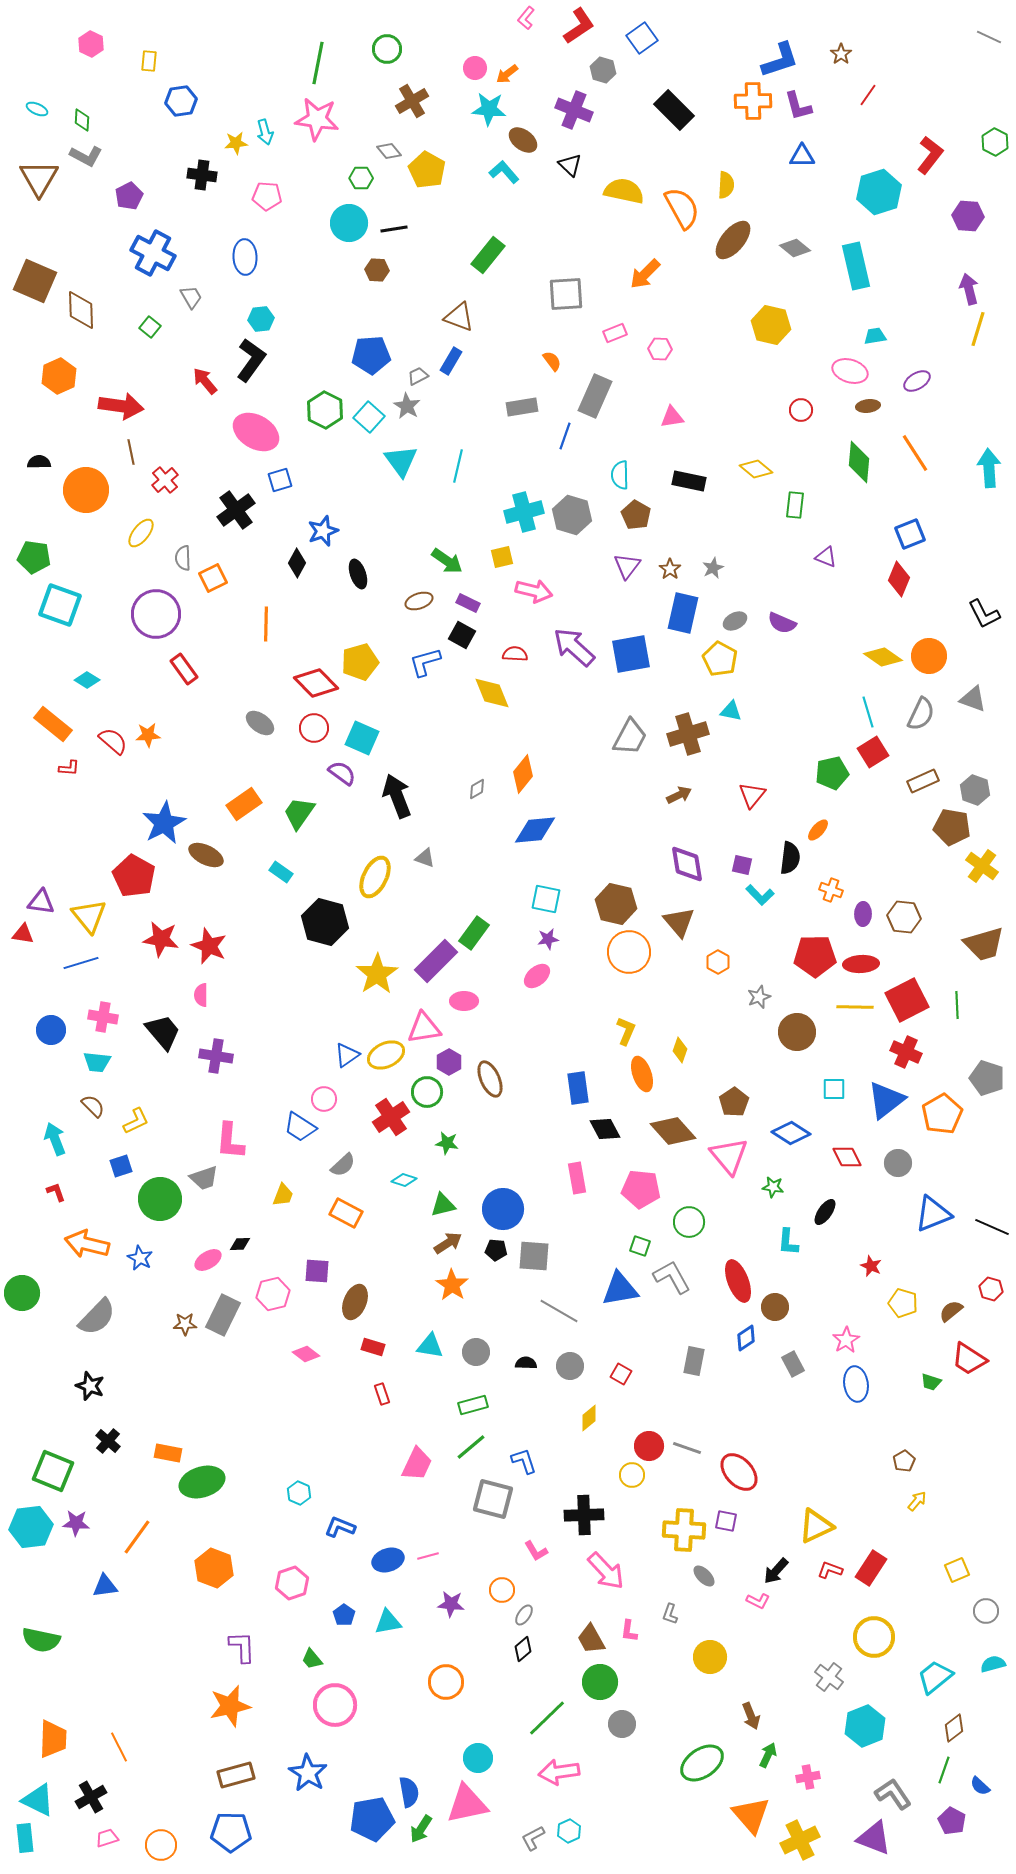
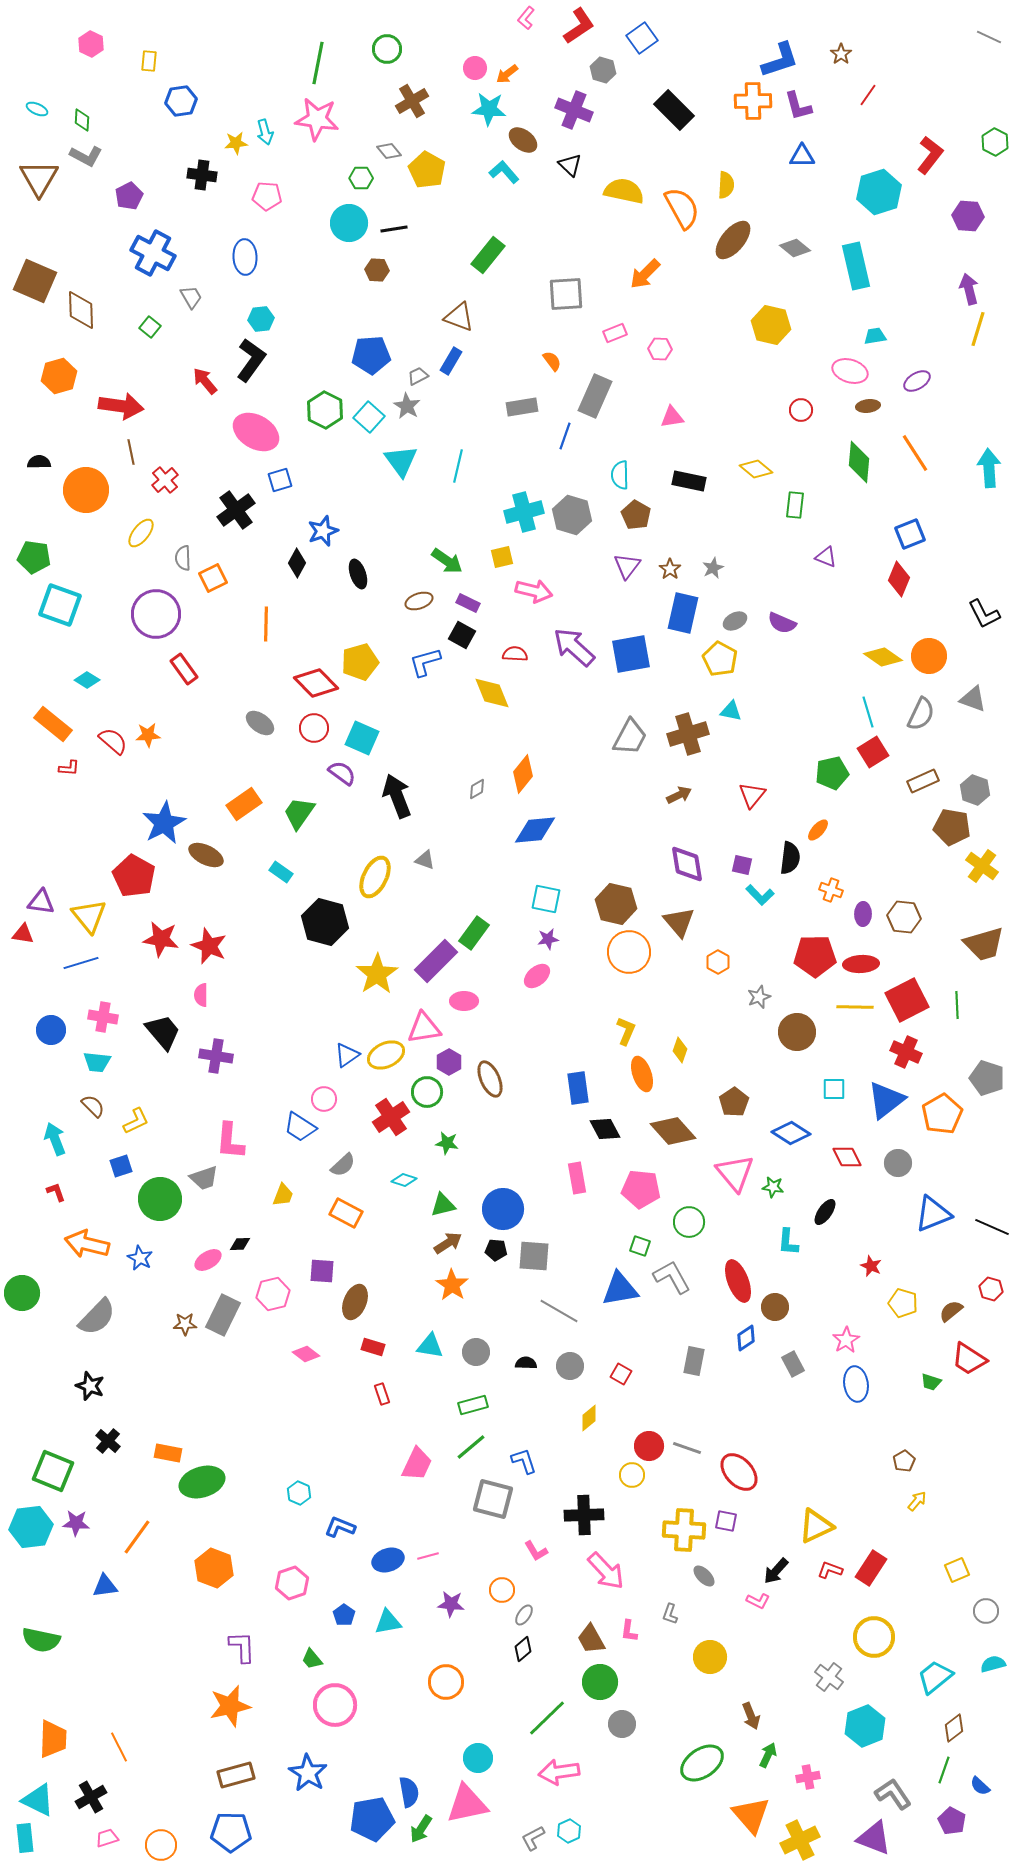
orange hexagon at (59, 376): rotated 8 degrees clockwise
gray triangle at (425, 858): moved 2 px down
pink triangle at (729, 1156): moved 6 px right, 17 px down
purple square at (317, 1271): moved 5 px right
